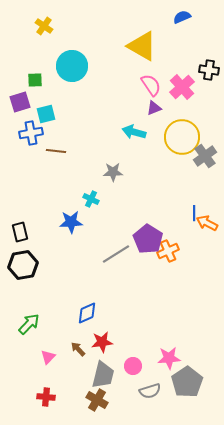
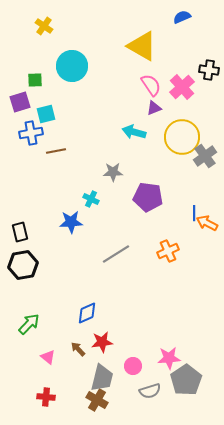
brown line: rotated 18 degrees counterclockwise
purple pentagon: moved 42 px up; rotated 24 degrees counterclockwise
pink triangle: rotated 35 degrees counterclockwise
gray trapezoid: moved 1 px left, 3 px down
gray pentagon: moved 1 px left, 2 px up
